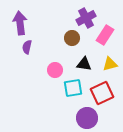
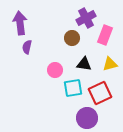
pink rectangle: rotated 12 degrees counterclockwise
red square: moved 2 px left
